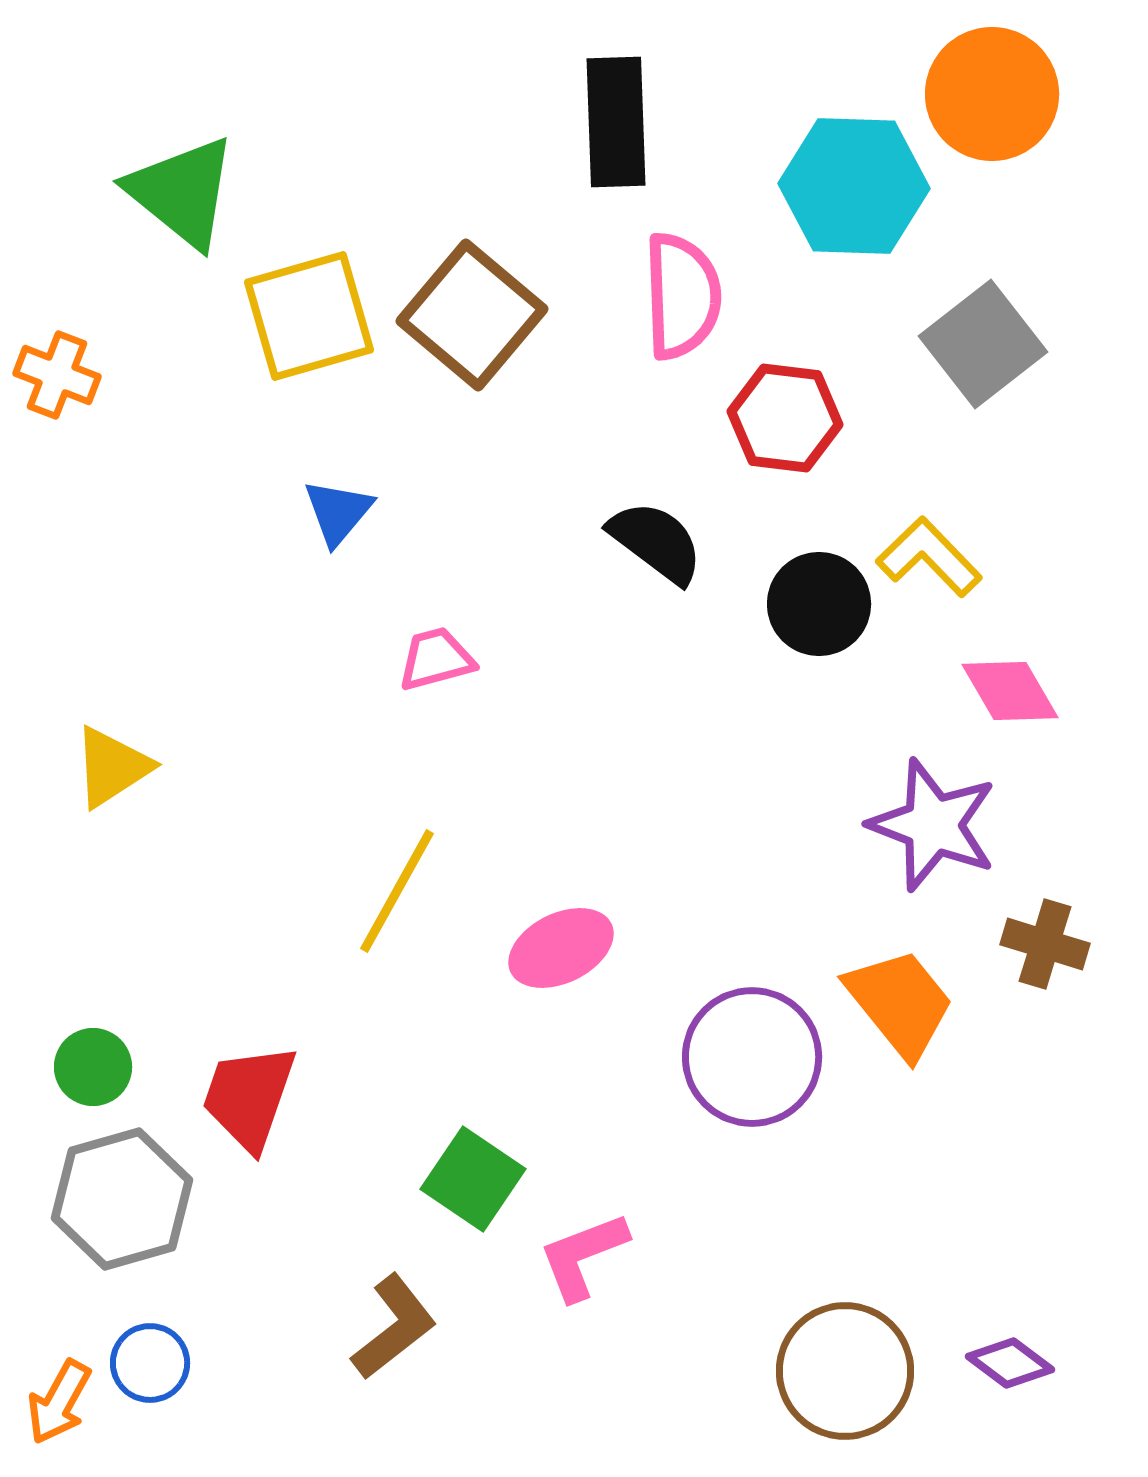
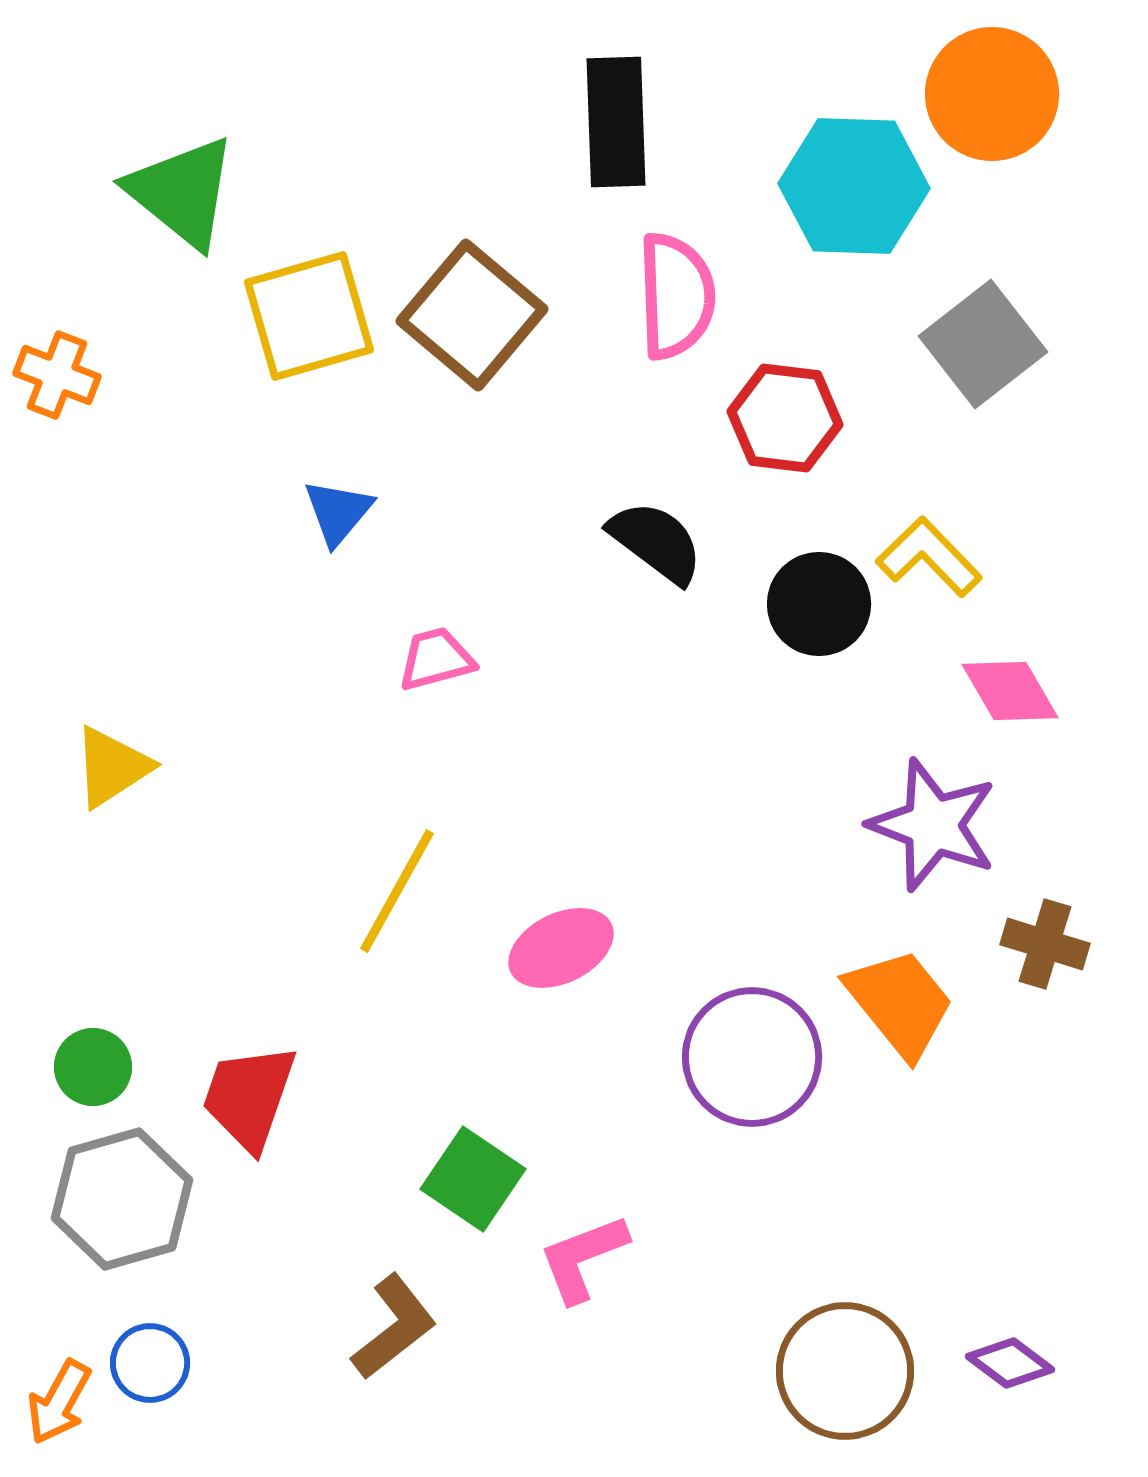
pink semicircle: moved 6 px left
pink L-shape: moved 2 px down
